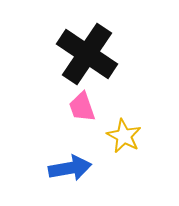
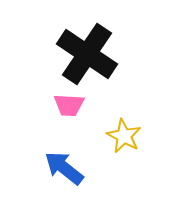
pink trapezoid: moved 13 px left, 2 px up; rotated 68 degrees counterclockwise
blue arrow: moved 6 px left; rotated 132 degrees counterclockwise
